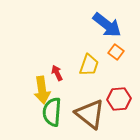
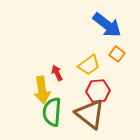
orange square: moved 1 px right, 2 px down
yellow trapezoid: rotated 35 degrees clockwise
red hexagon: moved 21 px left, 8 px up
